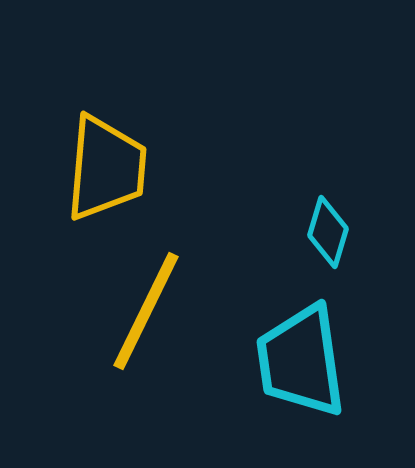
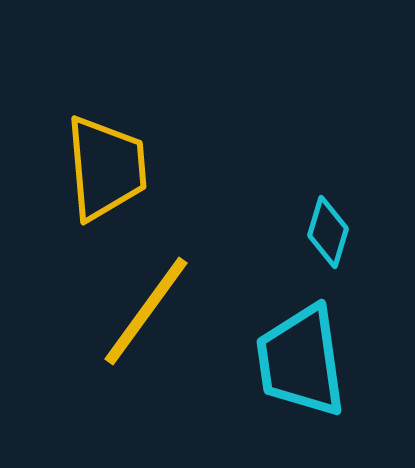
yellow trapezoid: rotated 10 degrees counterclockwise
yellow line: rotated 10 degrees clockwise
